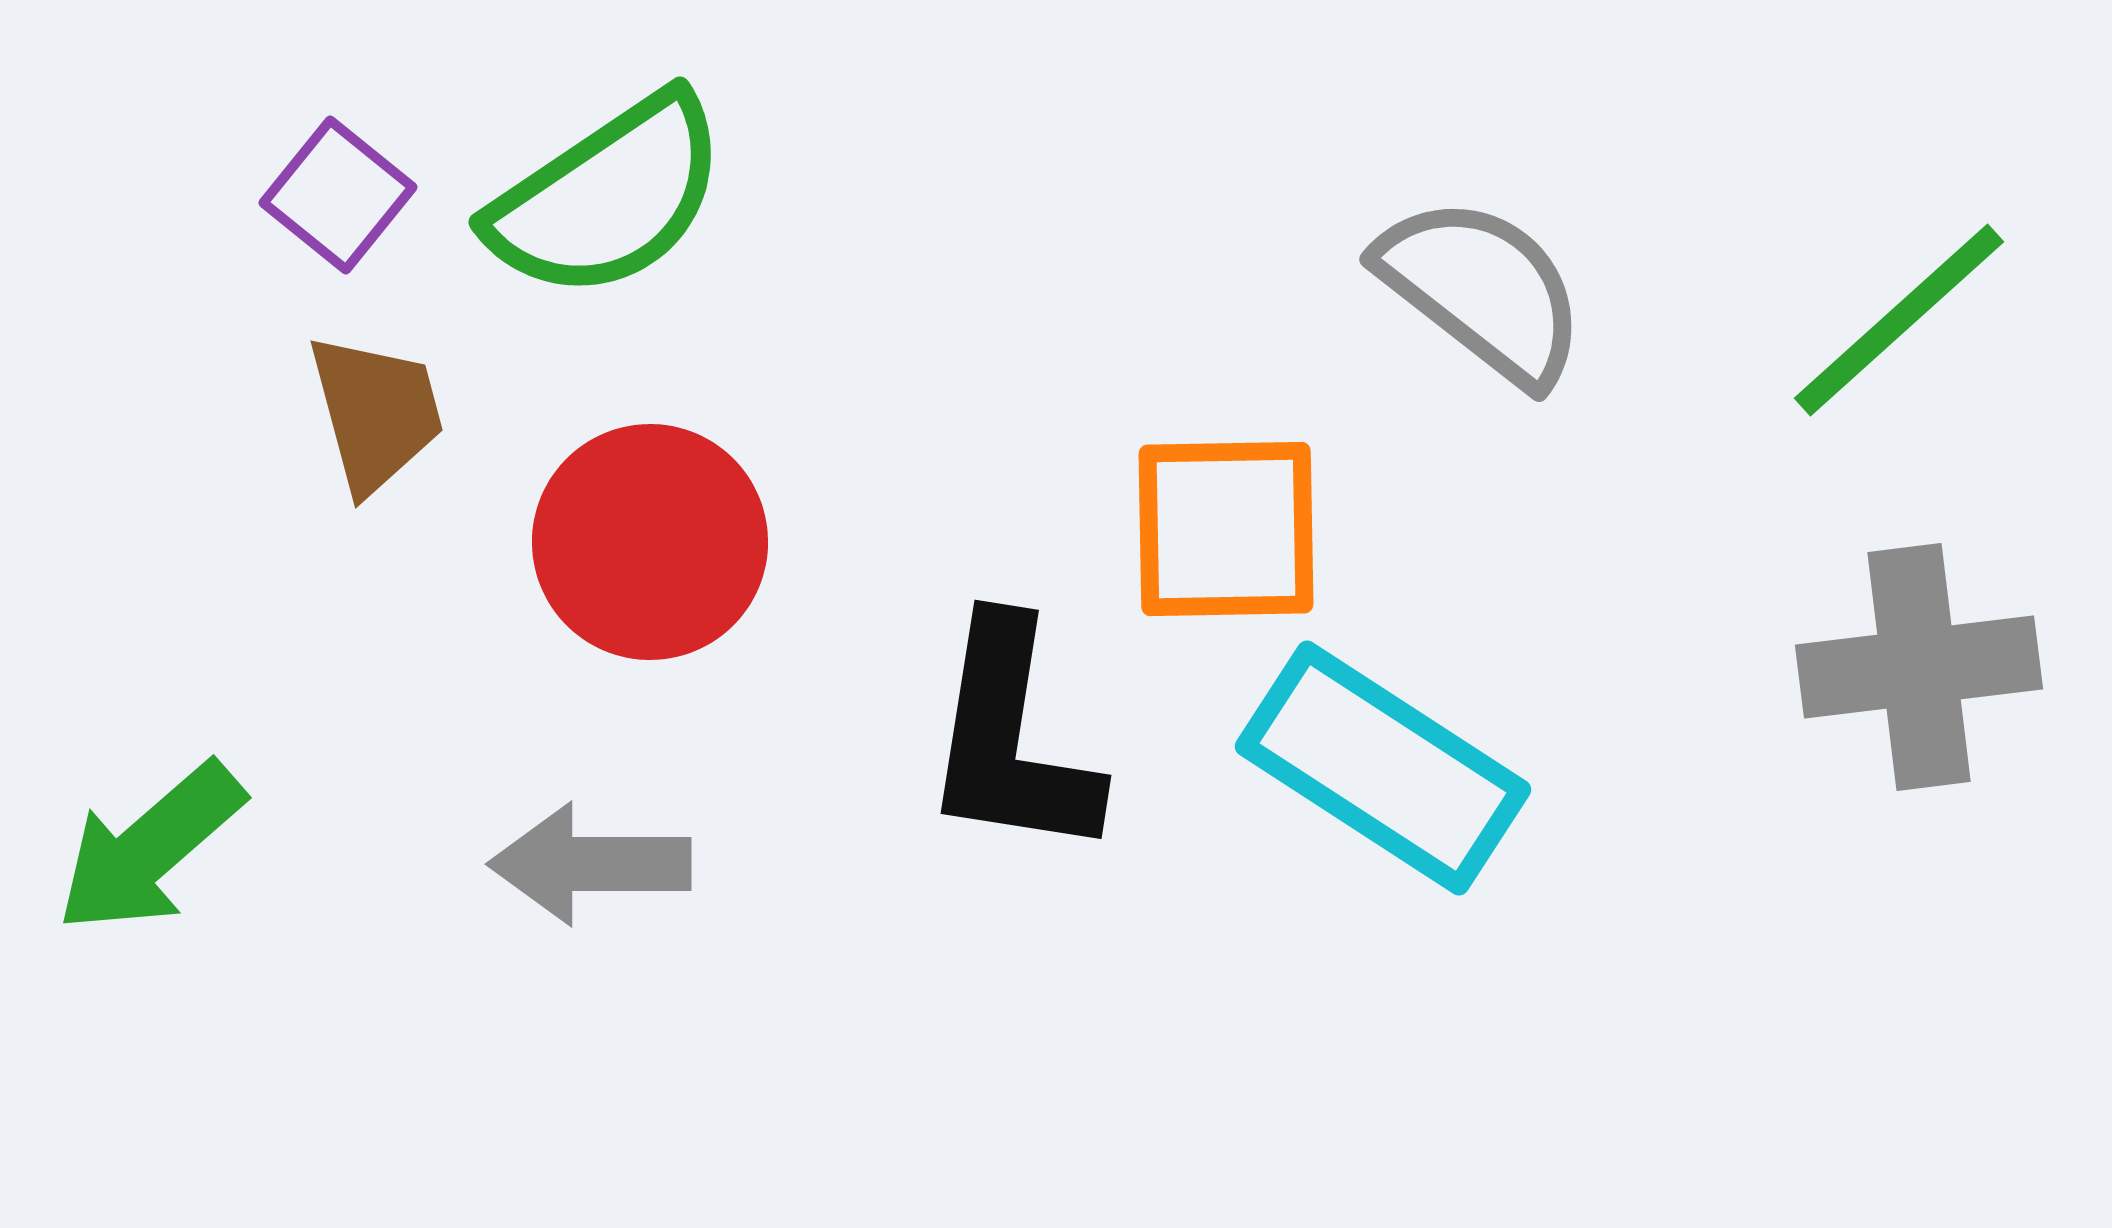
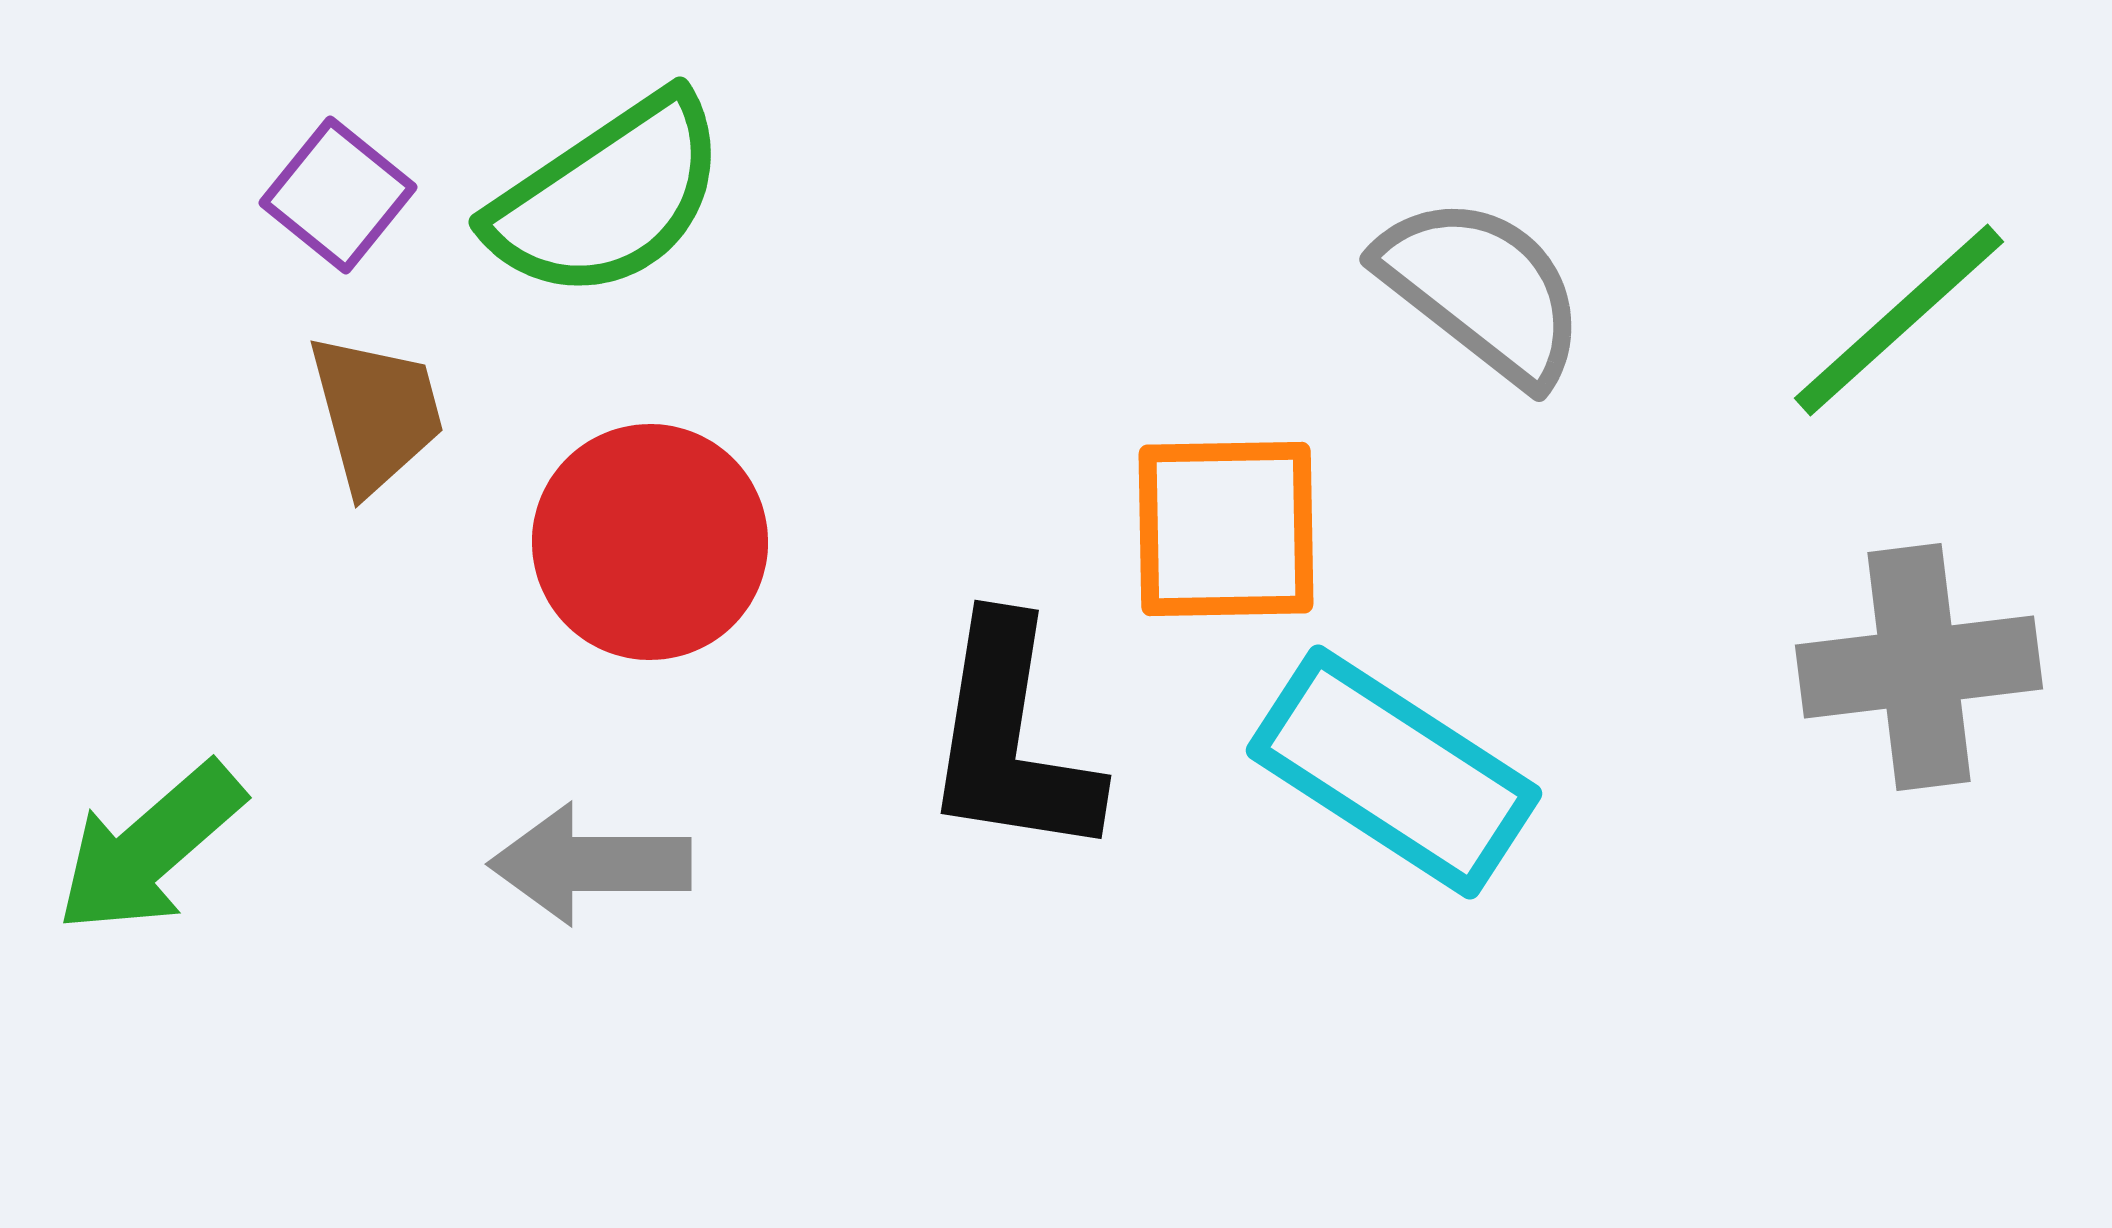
cyan rectangle: moved 11 px right, 4 px down
